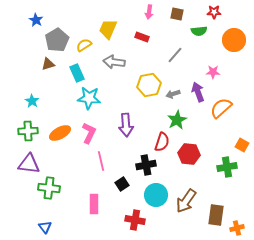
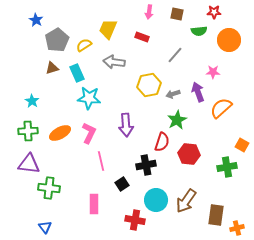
orange circle at (234, 40): moved 5 px left
brown triangle at (48, 64): moved 4 px right, 4 px down
cyan circle at (156, 195): moved 5 px down
